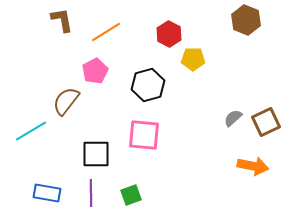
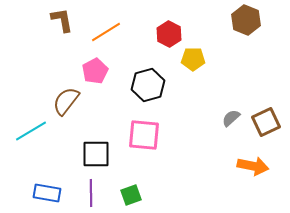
gray semicircle: moved 2 px left
